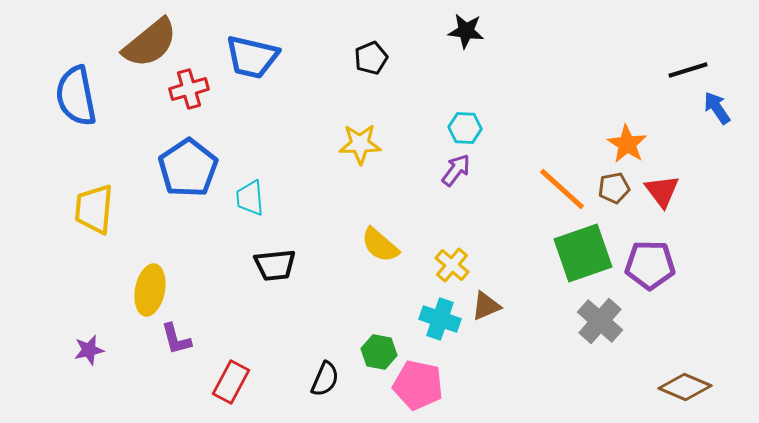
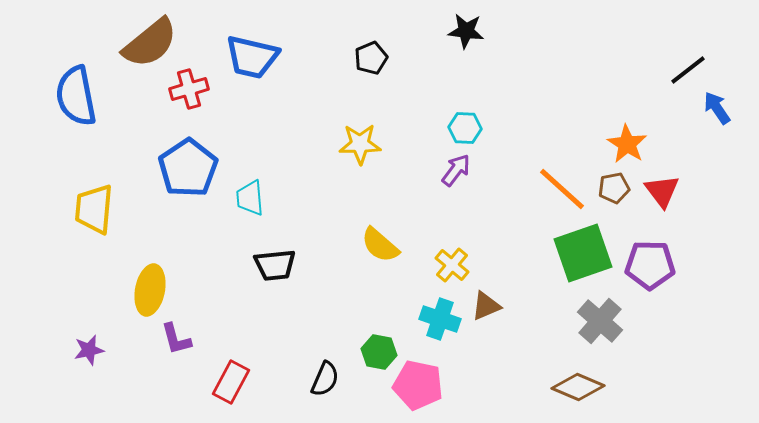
black line: rotated 21 degrees counterclockwise
brown diamond: moved 107 px left
